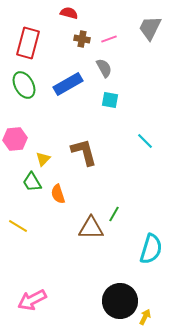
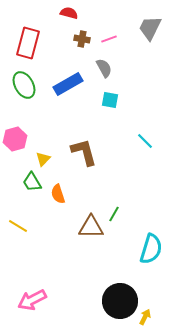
pink hexagon: rotated 10 degrees counterclockwise
brown triangle: moved 1 px up
